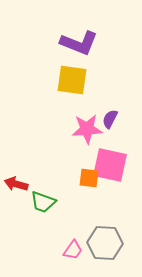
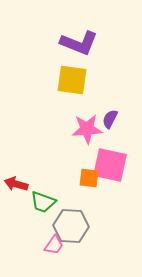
gray hexagon: moved 34 px left, 17 px up
pink trapezoid: moved 19 px left, 5 px up
